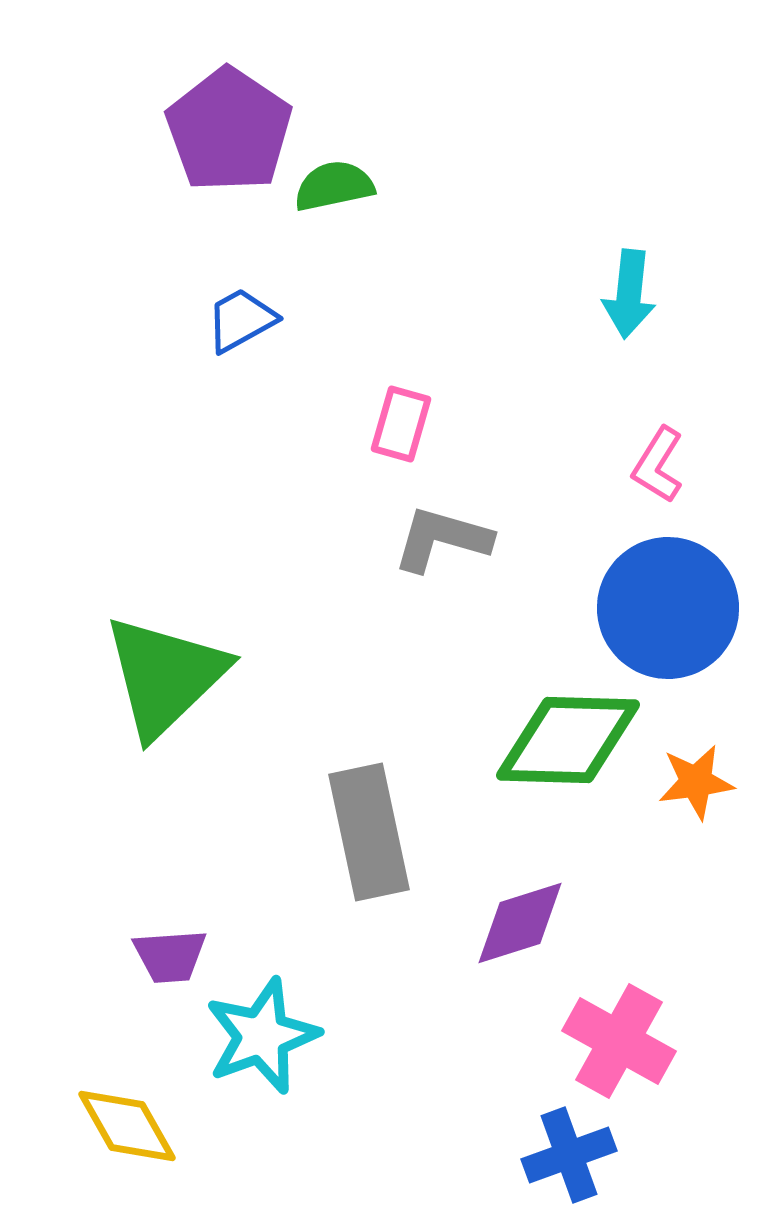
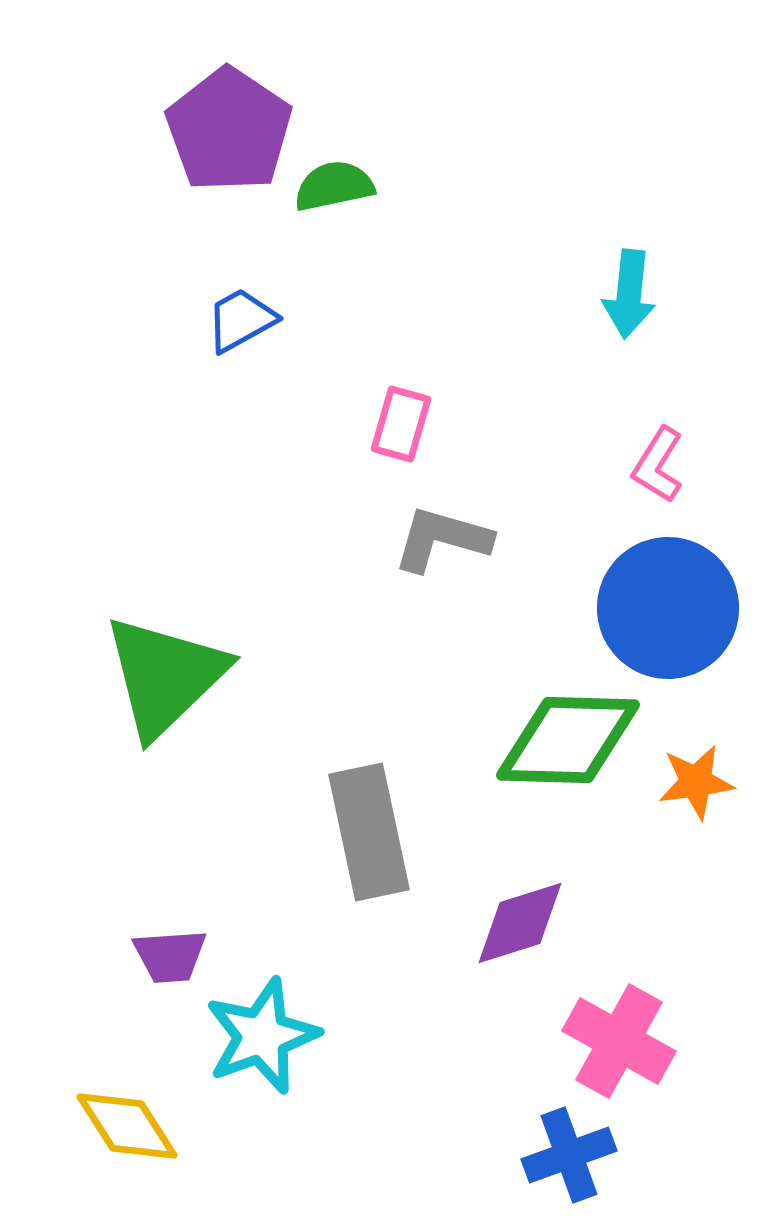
yellow diamond: rotated 3 degrees counterclockwise
